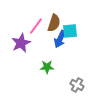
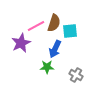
pink line: rotated 24 degrees clockwise
blue arrow: moved 5 px left, 10 px down
gray cross: moved 1 px left, 10 px up
